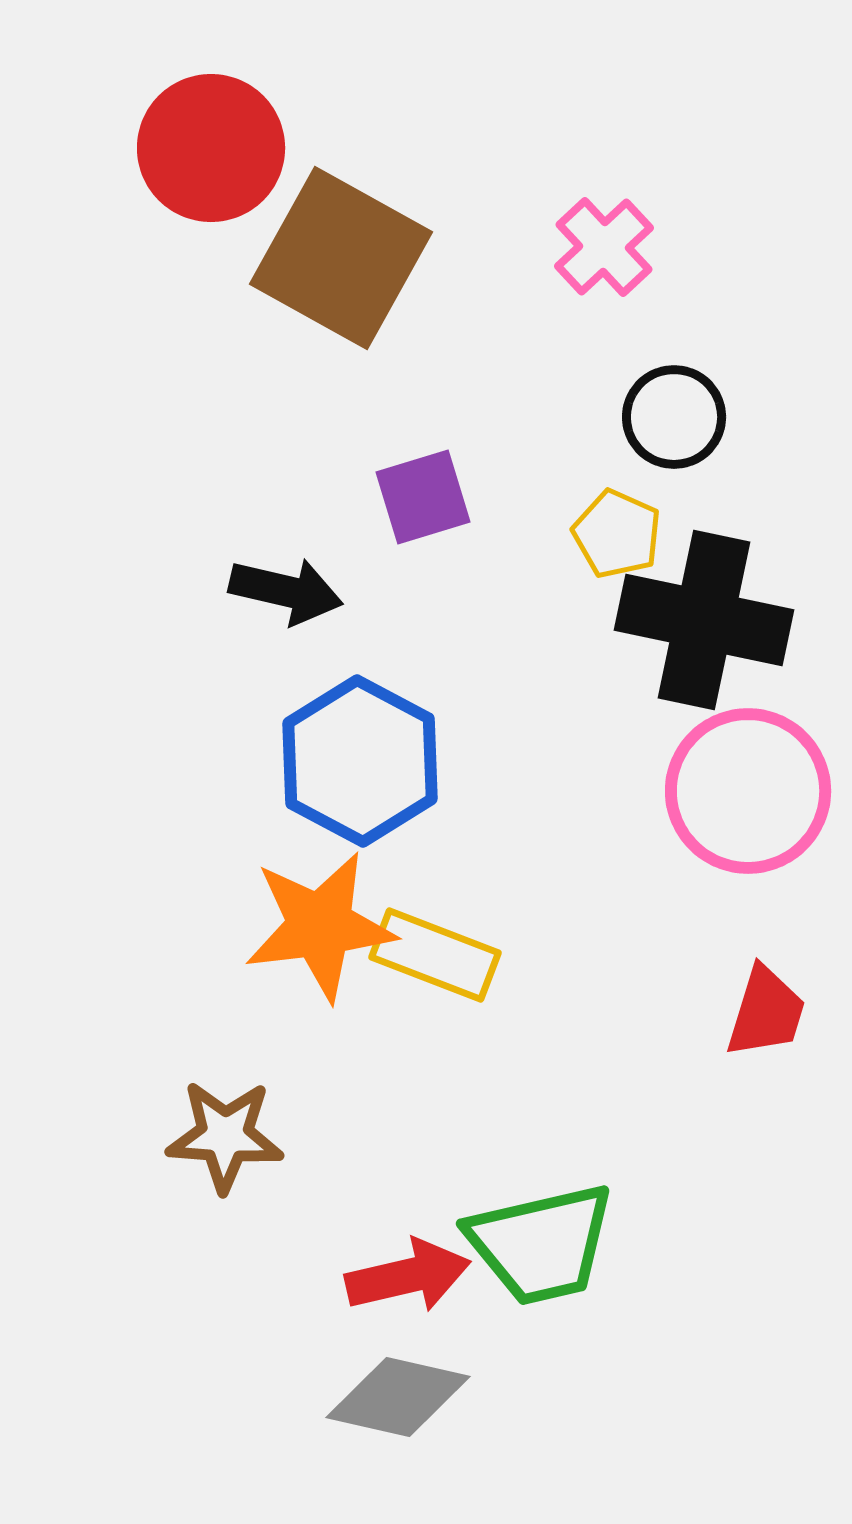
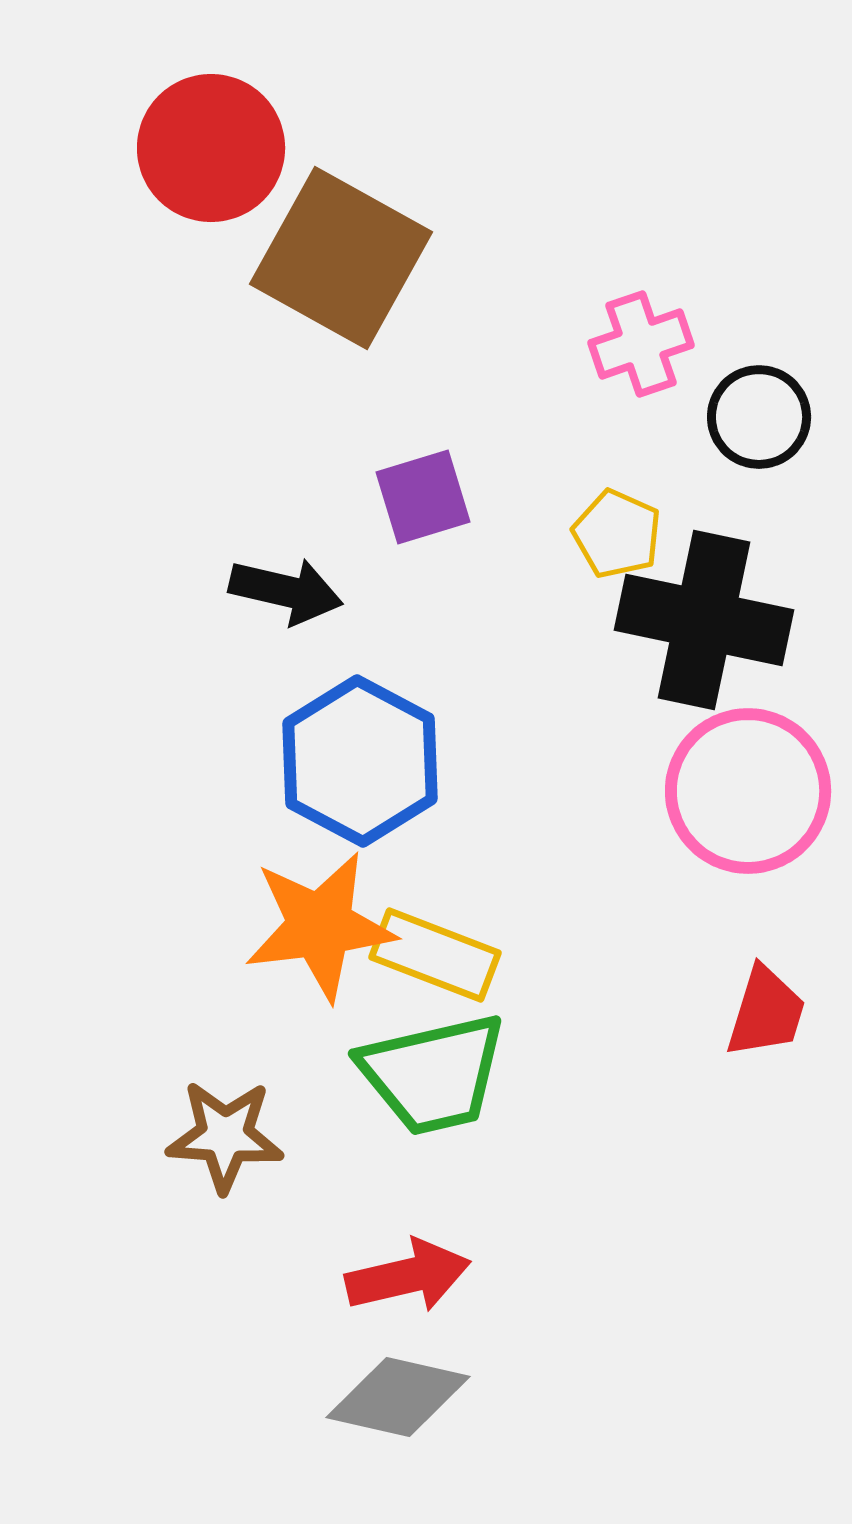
pink cross: moved 37 px right, 97 px down; rotated 24 degrees clockwise
black circle: moved 85 px right
green trapezoid: moved 108 px left, 170 px up
